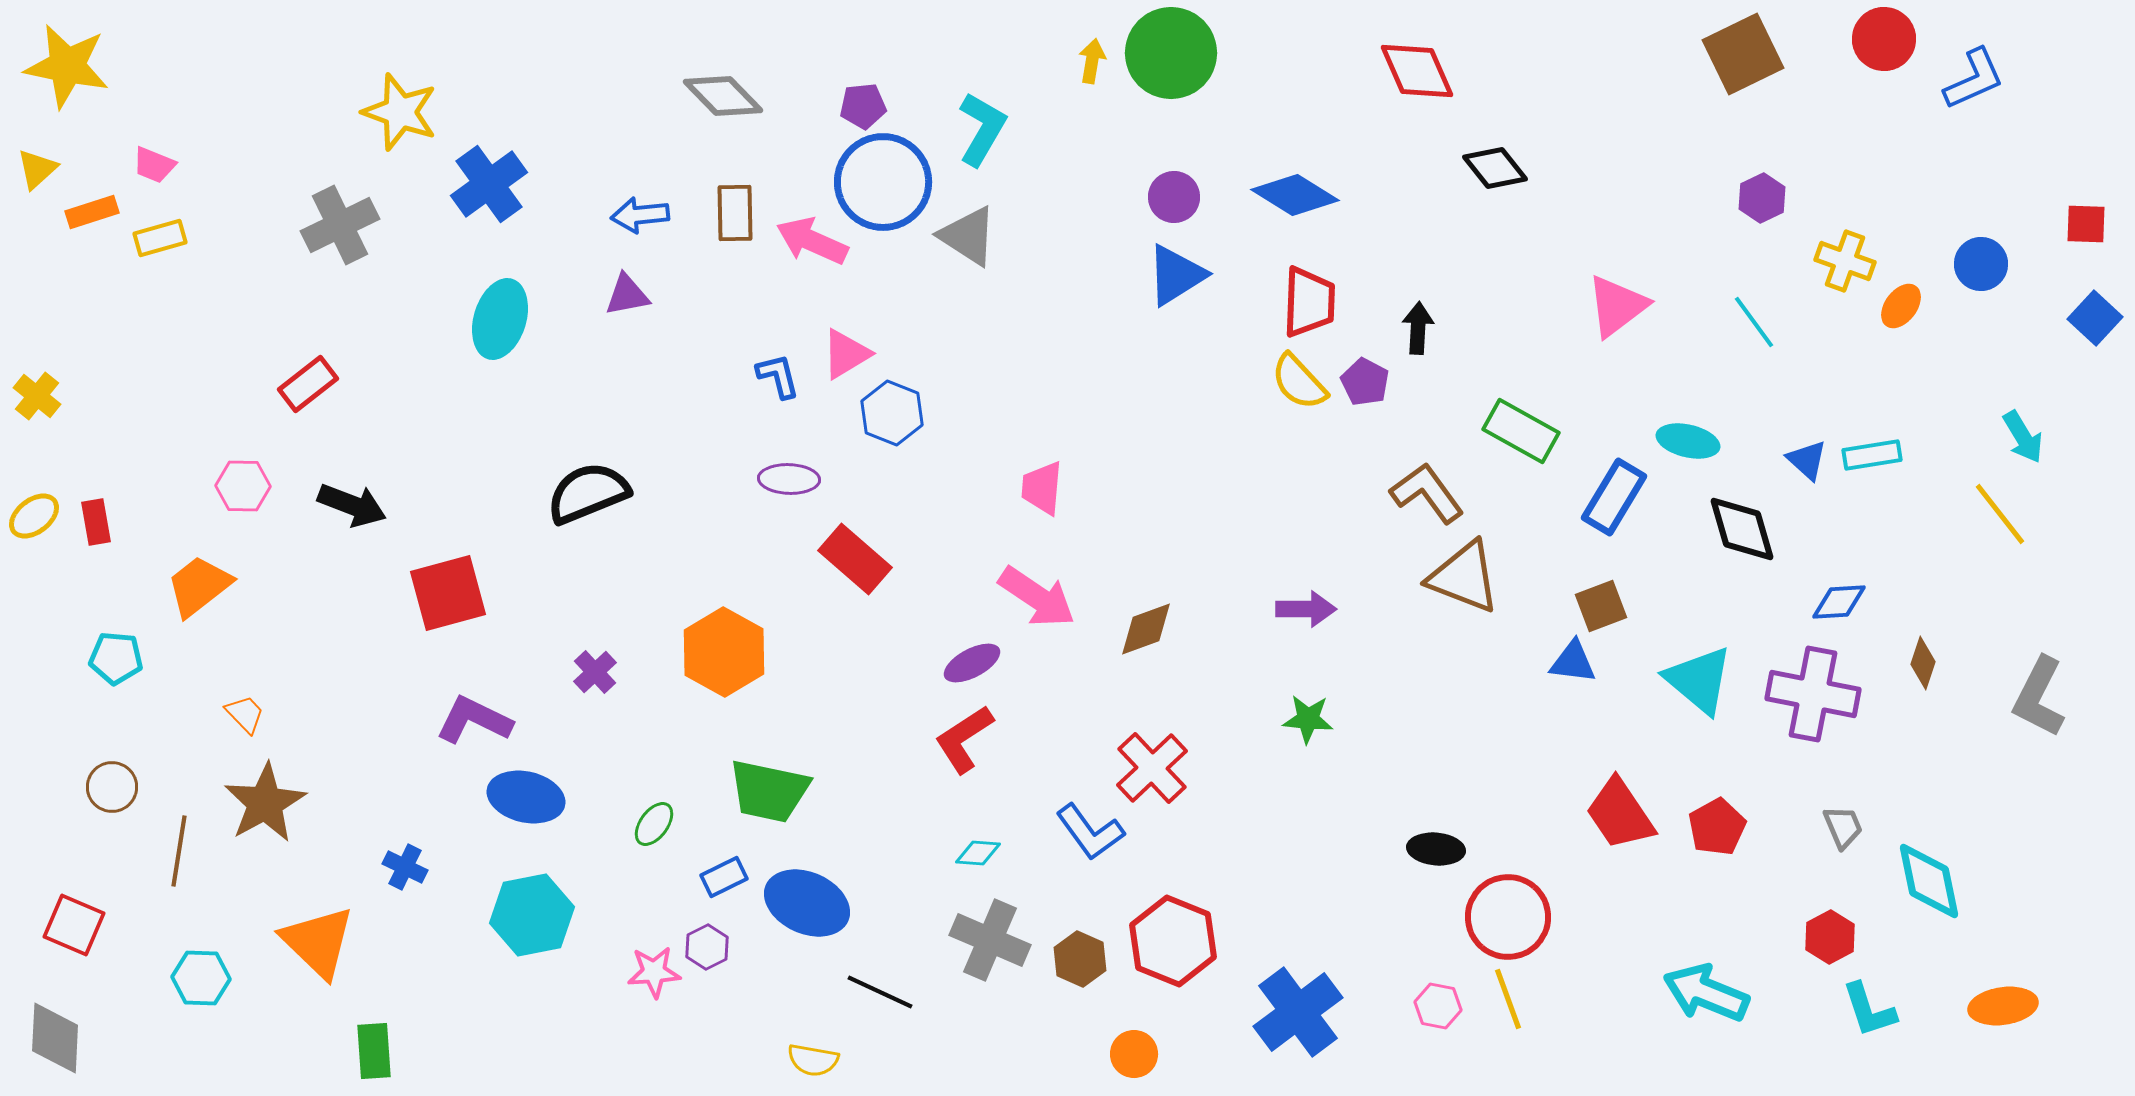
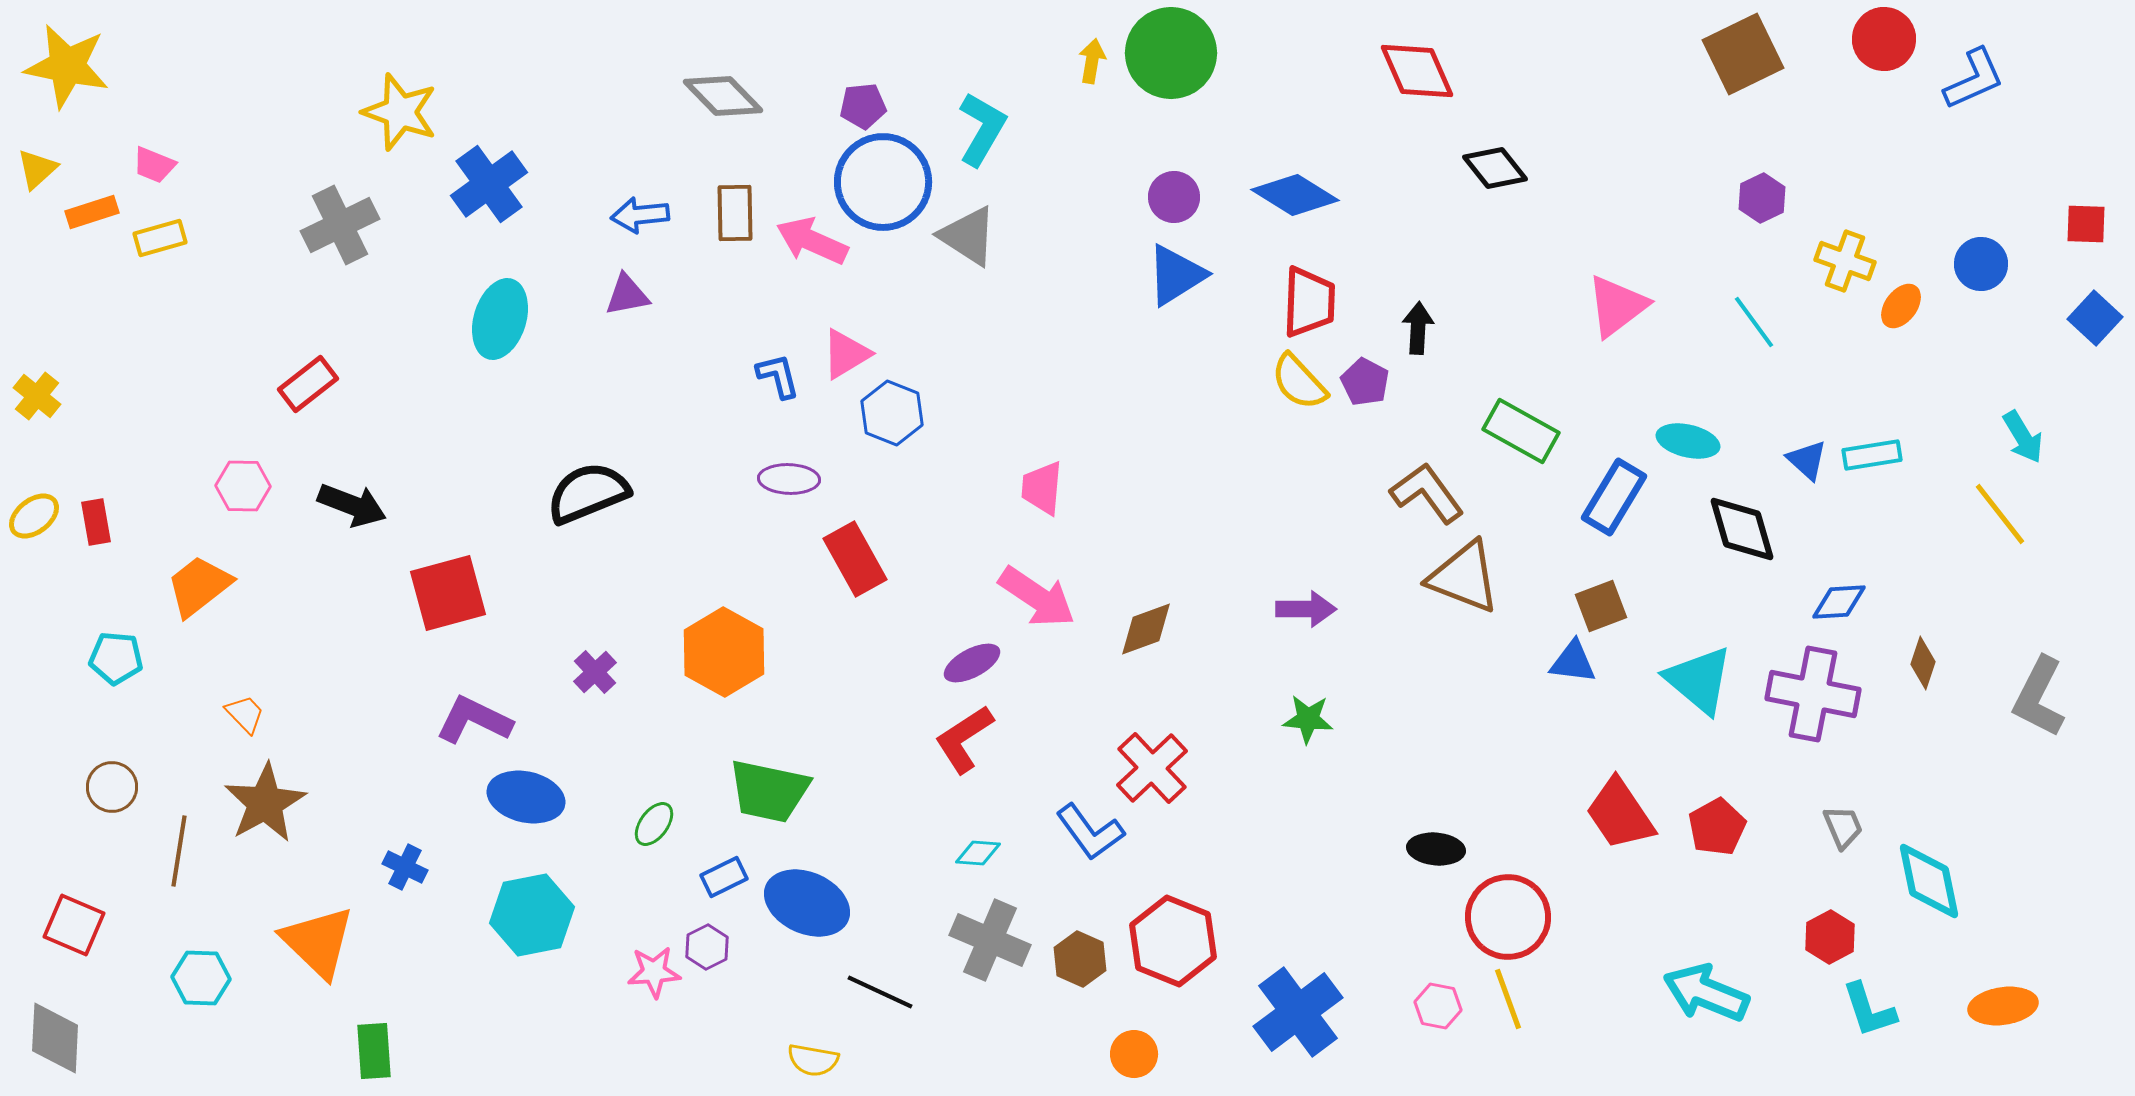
red rectangle at (855, 559): rotated 20 degrees clockwise
